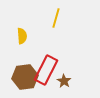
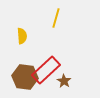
red rectangle: rotated 20 degrees clockwise
brown hexagon: rotated 15 degrees clockwise
